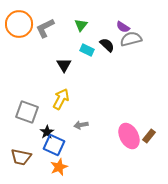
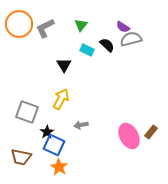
brown rectangle: moved 2 px right, 4 px up
orange star: rotated 18 degrees counterclockwise
